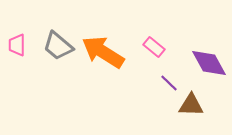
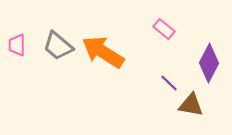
pink rectangle: moved 10 px right, 18 px up
purple diamond: rotated 57 degrees clockwise
brown triangle: rotated 8 degrees clockwise
